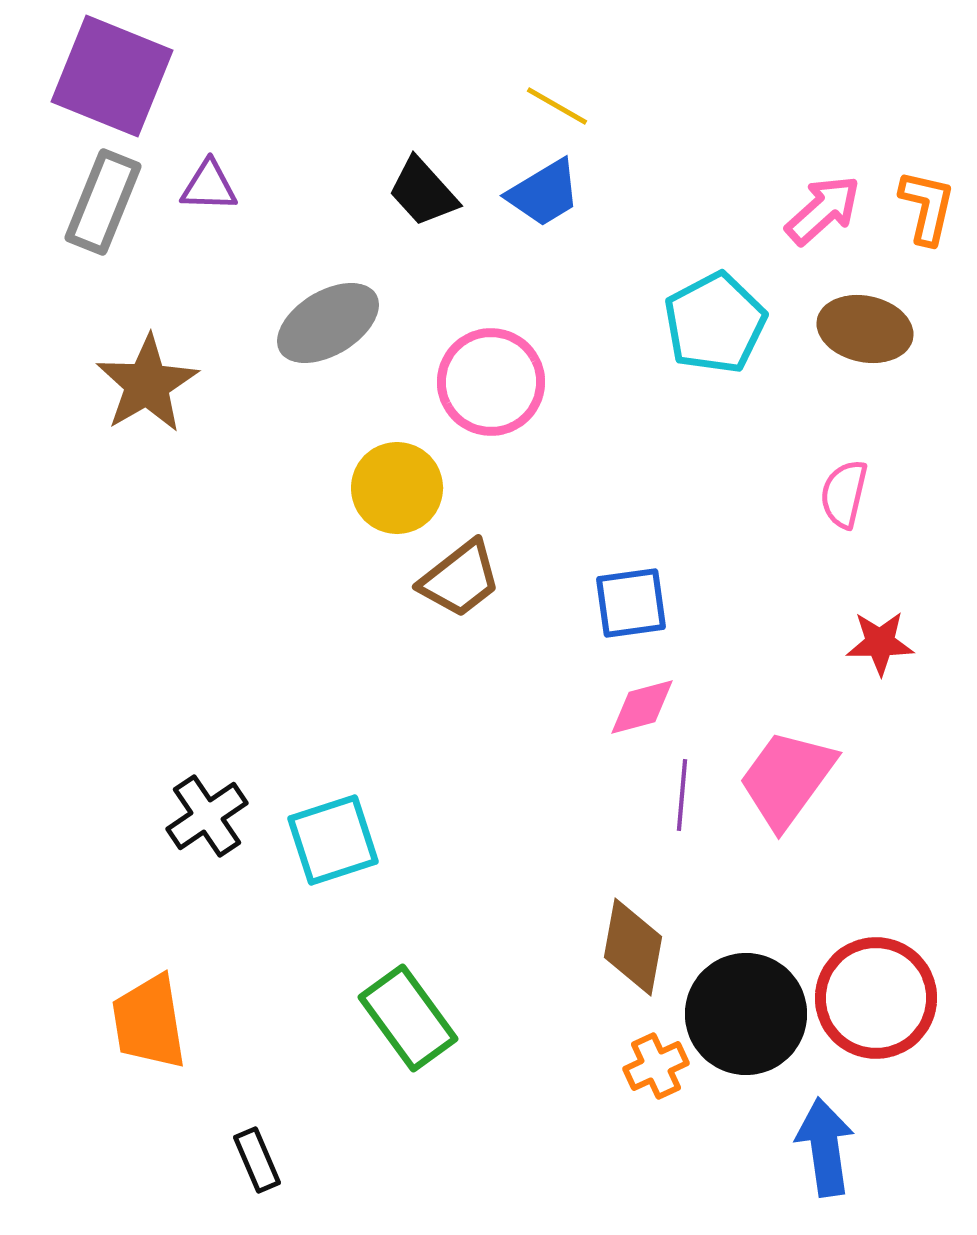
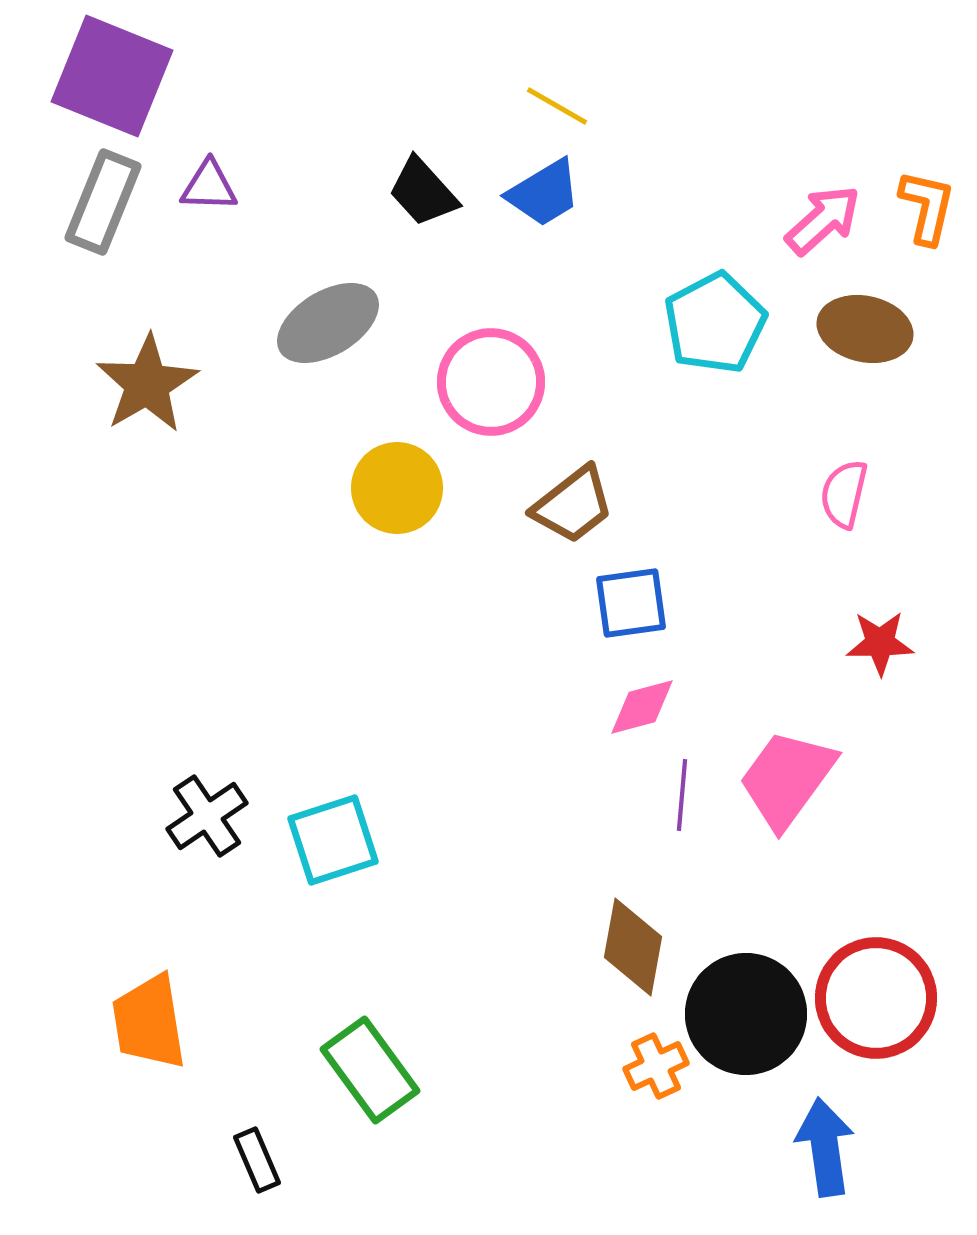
pink arrow: moved 10 px down
brown trapezoid: moved 113 px right, 74 px up
green rectangle: moved 38 px left, 52 px down
